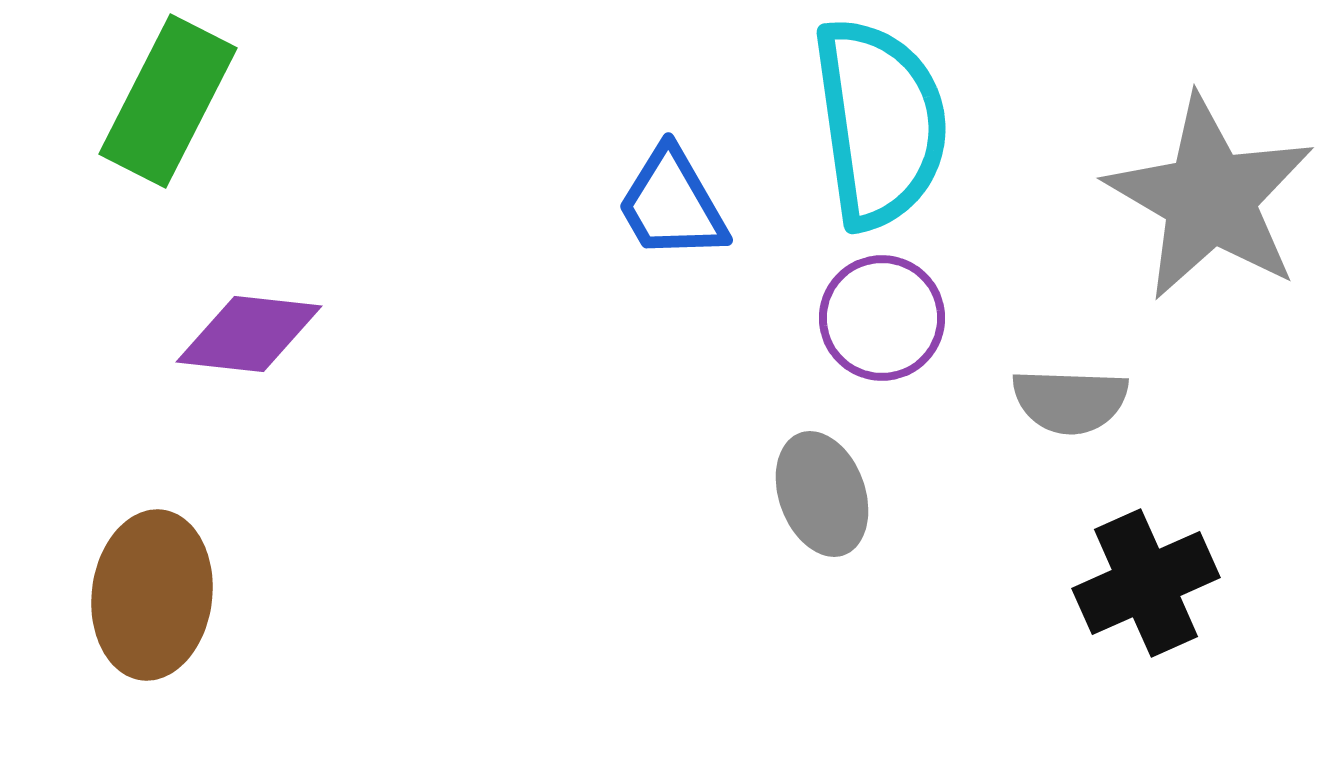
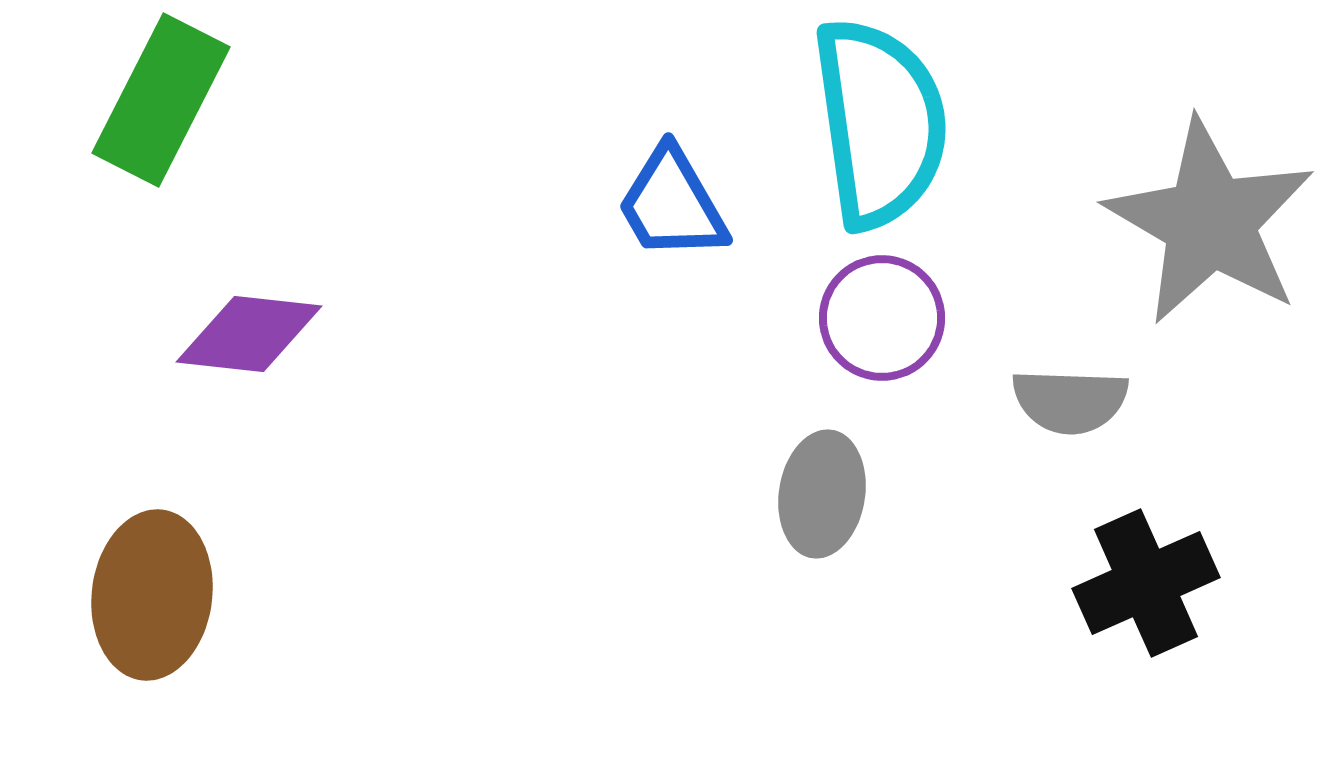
green rectangle: moved 7 px left, 1 px up
gray star: moved 24 px down
gray ellipse: rotated 29 degrees clockwise
